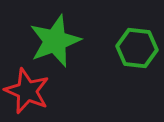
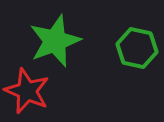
green hexagon: rotated 6 degrees clockwise
